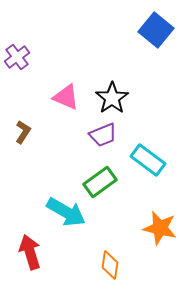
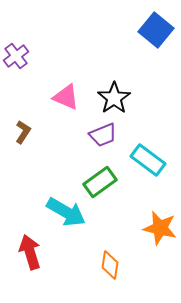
purple cross: moved 1 px left, 1 px up
black star: moved 2 px right
